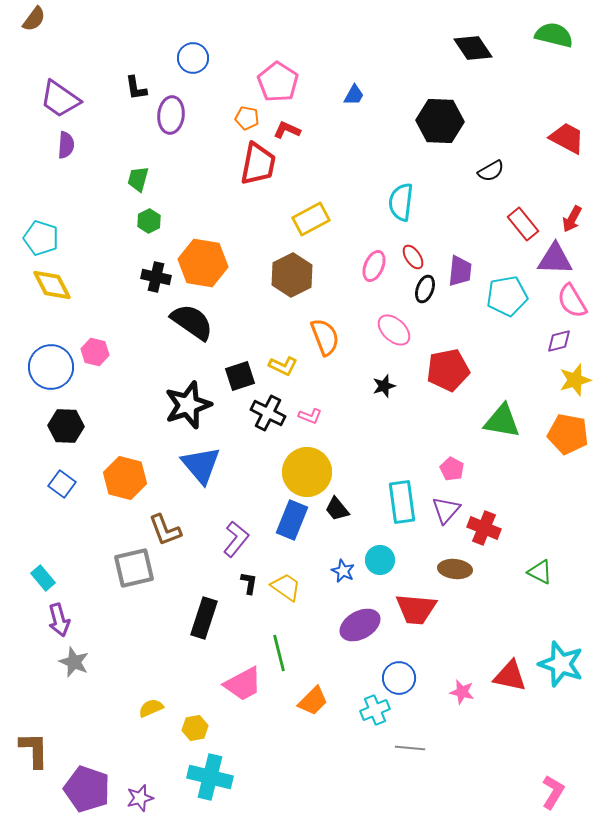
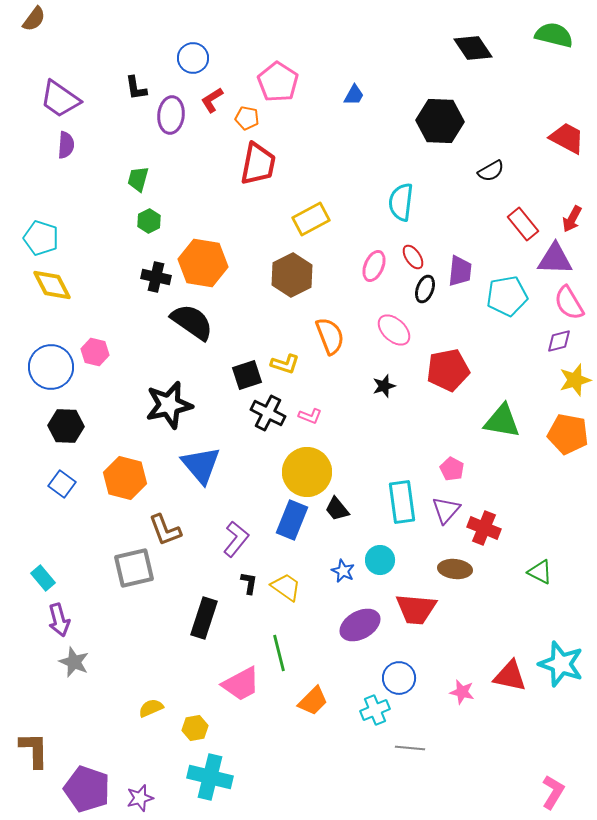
red L-shape at (287, 130): moved 75 px left, 30 px up; rotated 56 degrees counterclockwise
pink semicircle at (572, 301): moved 3 px left, 2 px down
orange semicircle at (325, 337): moved 5 px right, 1 px up
yellow L-shape at (283, 366): moved 2 px right, 2 px up; rotated 8 degrees counterclockwise
black square at (240, 376): moved 7 px right, 1 px up
black star at (188, 405): moved 19 px left; rotated 6 degrees clockwise
pink trapezoid at (243, 684): moved 2 px left
